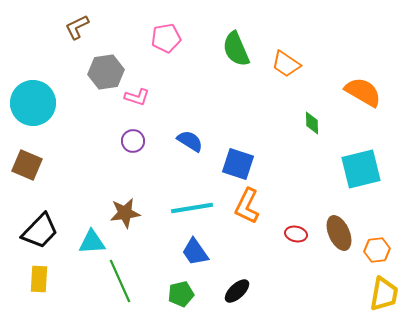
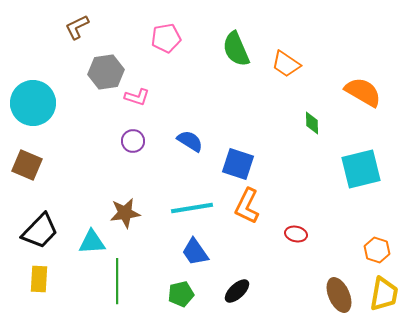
brown ellipse: moved 62 px down
orange hexagon: rotated 25 degrees clockwise
green line: moved 3 px left; rotated 24 degrees clockwise
